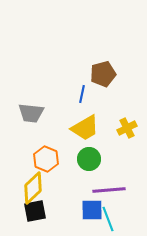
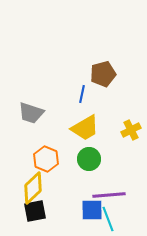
gray trapezoid: rotated 12 degrees clockwise
yellow cross: moved 4 px right, 2 px down
purple line: moved 5 px down
